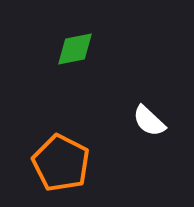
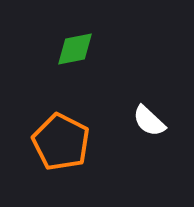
orange pentagon: moved 21 px up
